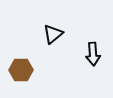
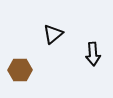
brown hexagon: moved 1 px left
